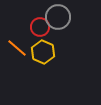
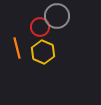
gray circle: moved 1 px left, 1 px up
orange line: rotated 35 degrees clockwise
